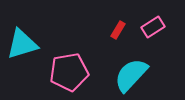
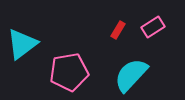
cyan triangle: rotated 20 degrees counterclockwise
